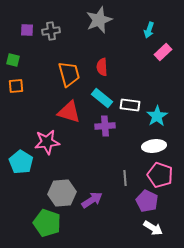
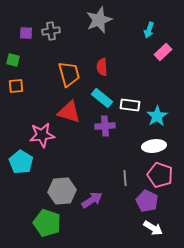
purple square: moved 1 px left, 3 px down
pink star: moved 5 px left, 7 px up
gray hexagon: moved 2 px up
